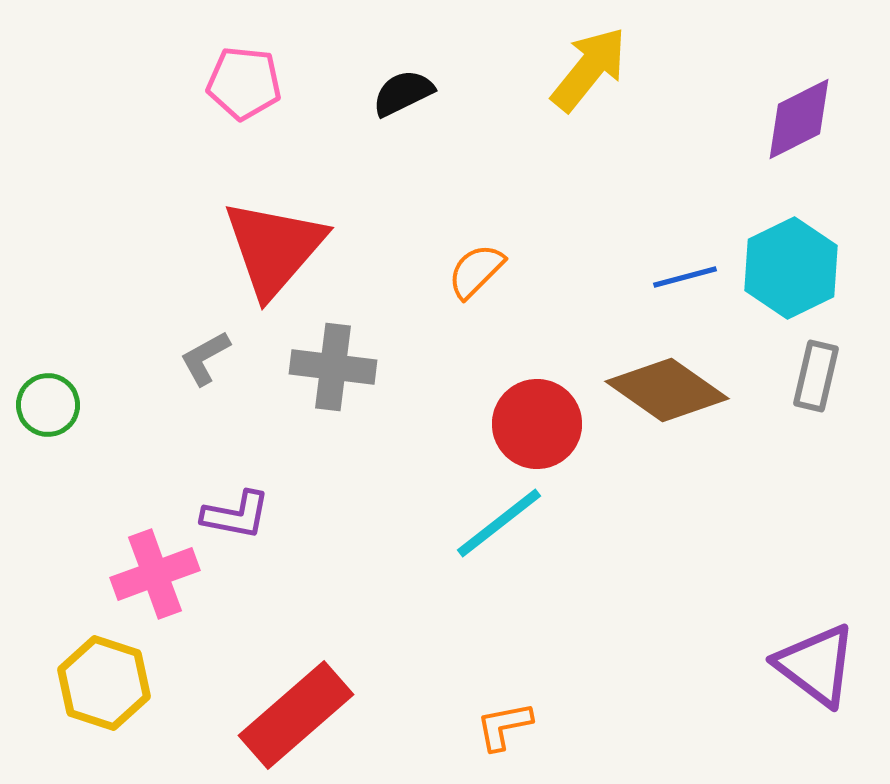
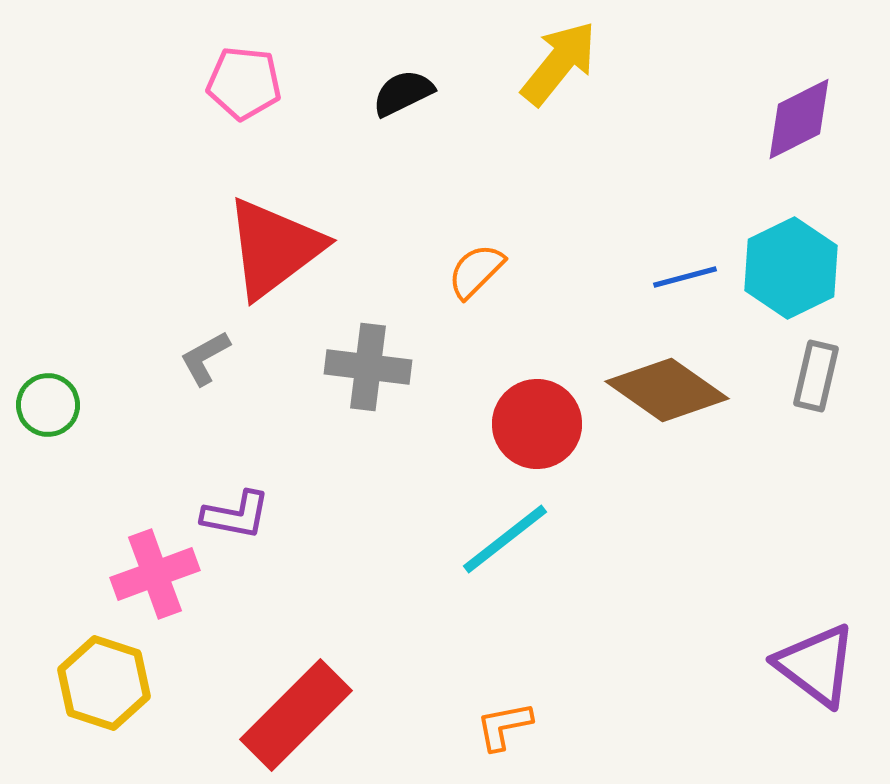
yellow arrow: moved 30 px left, 6 px up
red triangle: rotated 12 degrees clockwise
gray cross: moved 35 px right
cyan line: moved 6 px right, 16 px down
red rectangle: rotated 4 degrees counterclockwise
